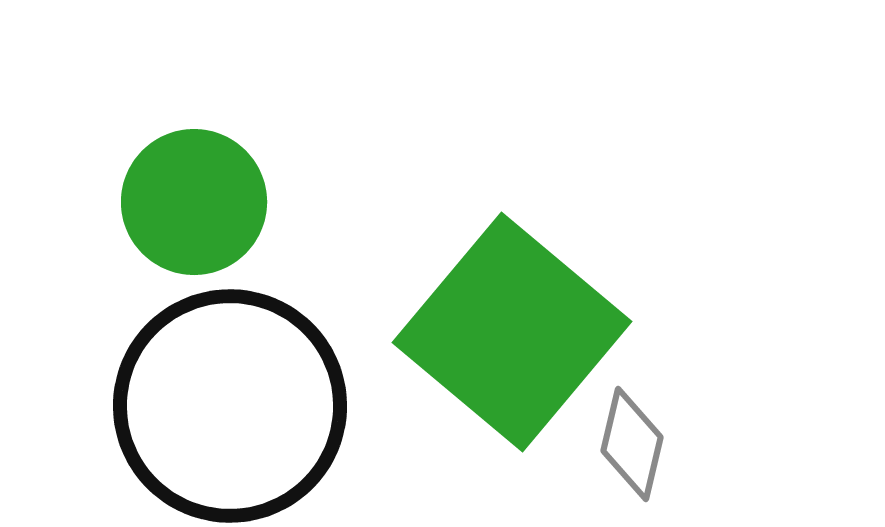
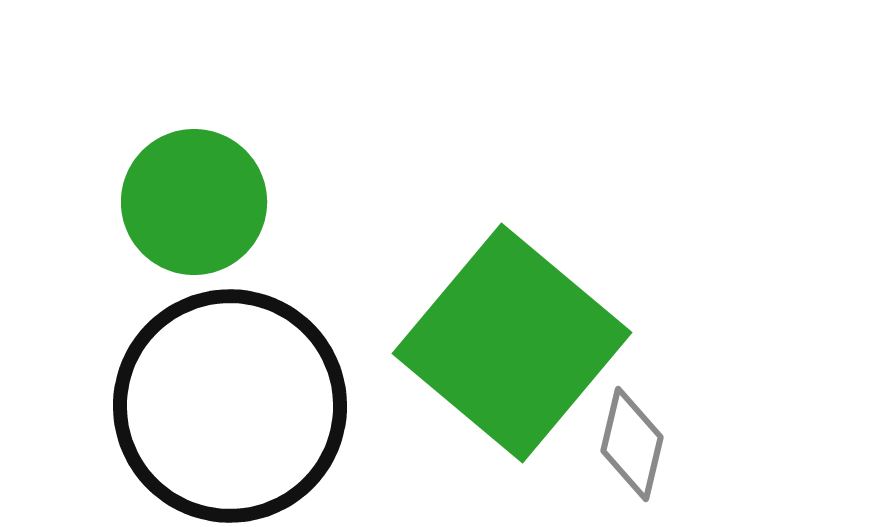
green square: moved 11 px down
